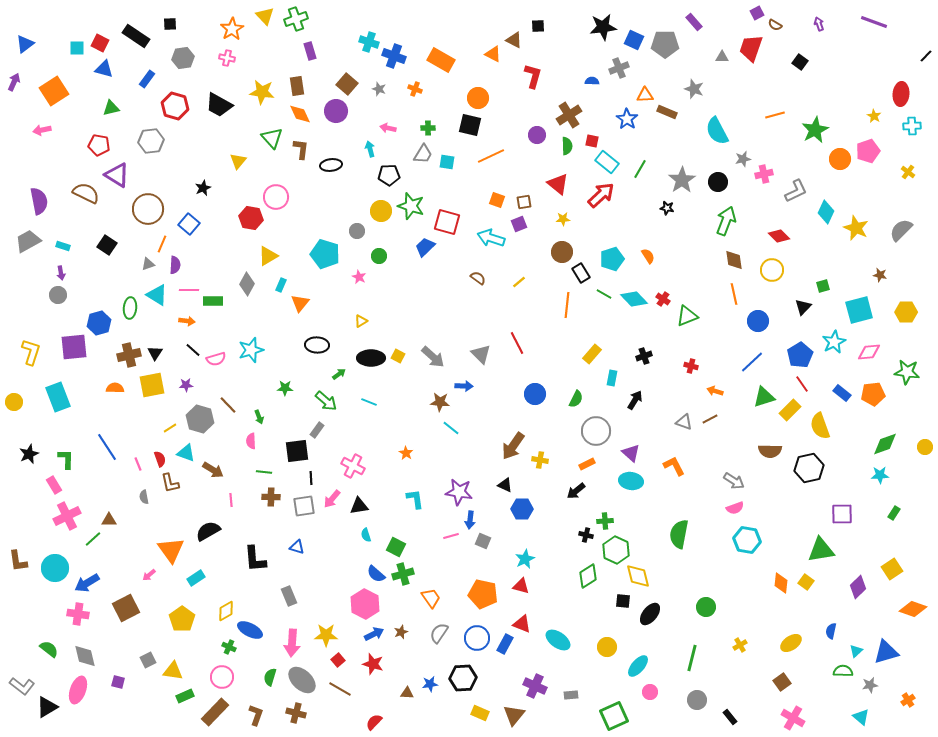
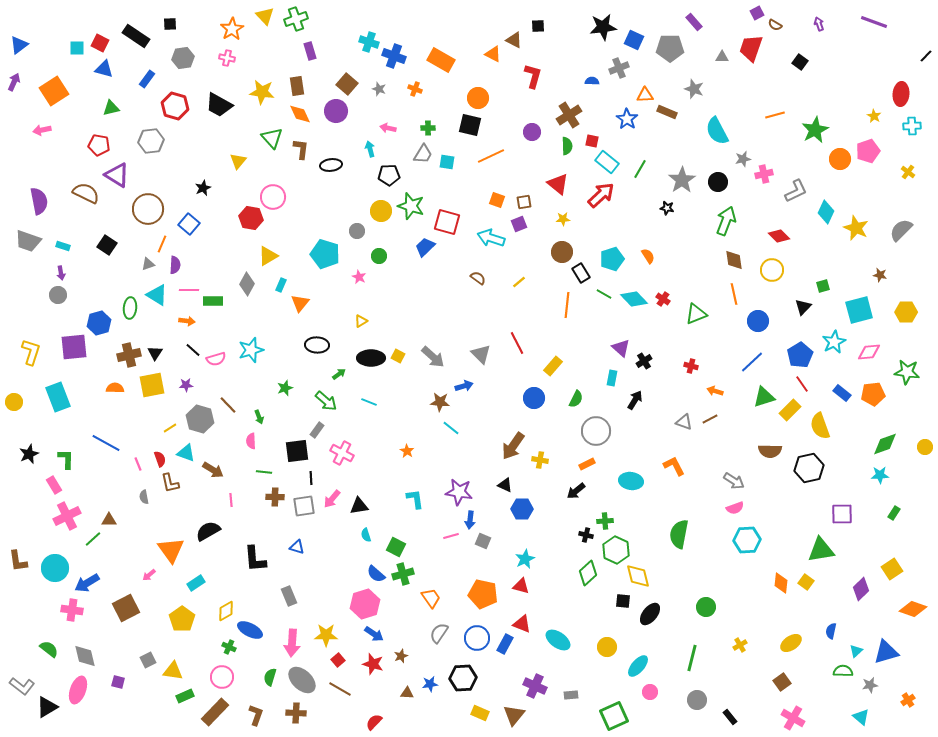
blue triangle at (25, 44): moved 6 px left, 1 px down
gray pentagon at (665, 44): moved 5 px right, 4 px down
purple circle at (537, 135): moved 5 px left, 3 px up
pink circle at (276, 197): moved 3 px left
gray trapezoid at (28, 241): rotated 132 degrees counterclockwise
green triangle at (687, 316): moved 9 px right, 2 px up
yellow rectangle at (592, 354): moved 39 px left, 12 px down
black cross at (644, 356): moved 5 px down; rotated 14 degrees counterclockwise
blue arrow at (464, 386): rotated 18 degrees counterclockwise
green star at (285, 388): rotated 21 degrees counterclockwise
blue circle at (535, 394): moved 1 px left, 4 px down
blue line at (107, 447): moved 1 px left, 4 px up; rotated 28 degrees counterclockwise
orange star at (406, 453): moved 1 px right, 2 px up
purple triangle at (631, 453): moved 10 px left, 105 px up
pink cross at (353, 466): moved 11 px left, 13 px up
brown cross at (271, 497): moved 4 px right
cyan hexagon at (747, 540): rotated 12 degrees counterclockwise
green diamond at (588, 576): moved 3 px up; rotated 10 degrees counterclockwise
cyan rectangle at (196, 578): moved 5 px down
purple diamond at (858, 587): moved 3 px right, 2 px down
pink hexagon at (365, 604): rotated 16 degrees clockwise
pink cross at (78, 614): moved 6 px left, 4 px up
brown star at (401, 632): moved 24 px down
blue arrow at (374, 634): rotated 60 degrees clockwise
brown cross at (296, 713): rotated 12 degrees counterclockwise
